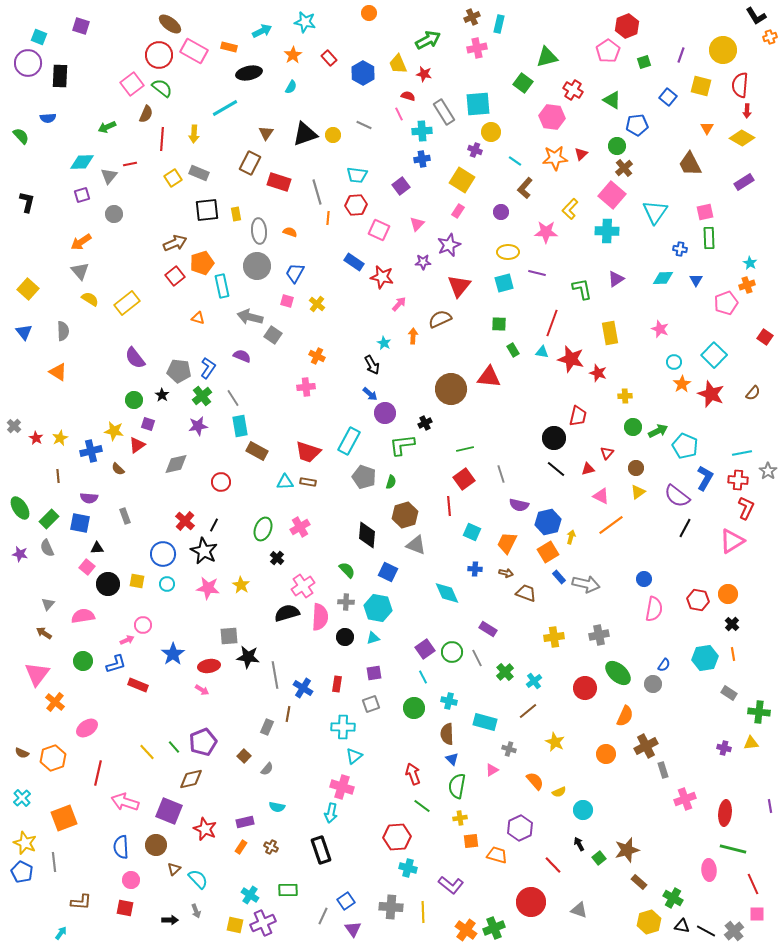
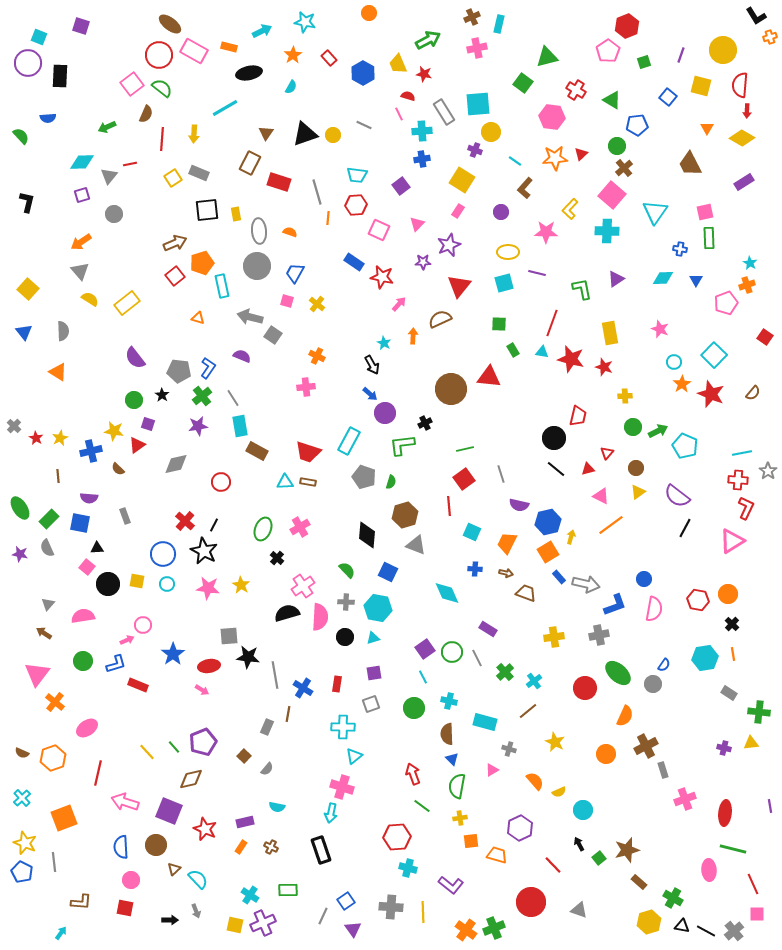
red cross at (573, 90): moved 3 px right
red star at (598, 373): moved 6 px right, 6 px up
blue L-shape at (705, 478): moved 90 px left, 127 px down; rotated 40 degrees clockwise
